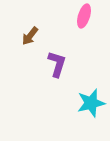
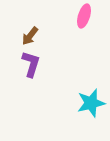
purple L-shape: moved 26 px left
